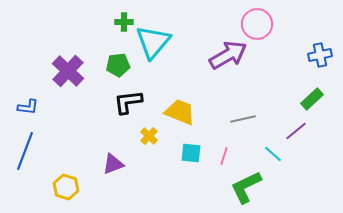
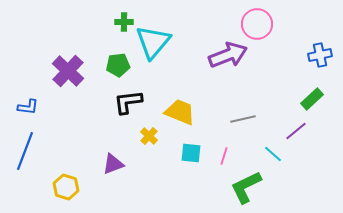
purple arrow: rotated 9 degrees clockwise
